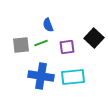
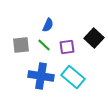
blue semicircle: rotated 136 degrees counterclockwise
green line: moved 3 px right, 2 px down; rotated 64 degrees clockwise
cyan rectangle: rotated 45 degrees clockwise
